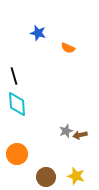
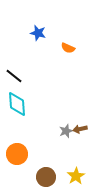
black line: rotated 36 degrees counterclockwise
brown arrow: moved 6 px up
yellow star: rotated 24 degrees clockwise
